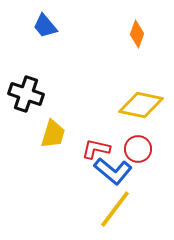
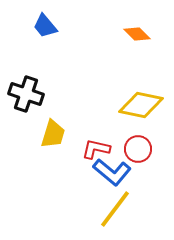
orange diamond: rotated 64 degrees counterclockwise
blue L-shape: moved 1 px left, 1 px down
